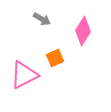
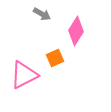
gray arrow: moved 5 px up
pink diamond: moved 7 px left
